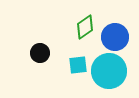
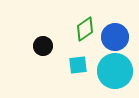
green diamond: moved 2 px down
black circle: moved 3 px right, 7 px up
cyan circle: moved 6 px right
